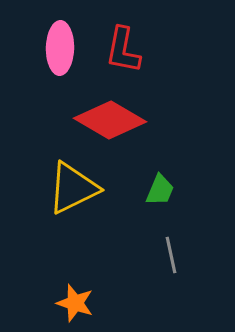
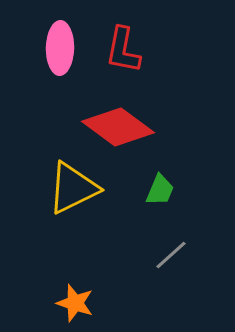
red diamond: moved 8 px right, 7 px down; rotated 6 degrees clockwise
gray line: rotated 60 degrees clockwise
